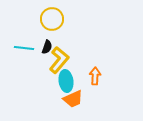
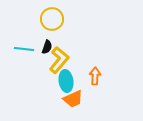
cyan line: moved 1 px down
